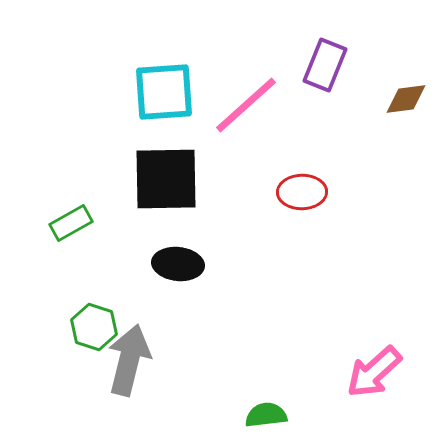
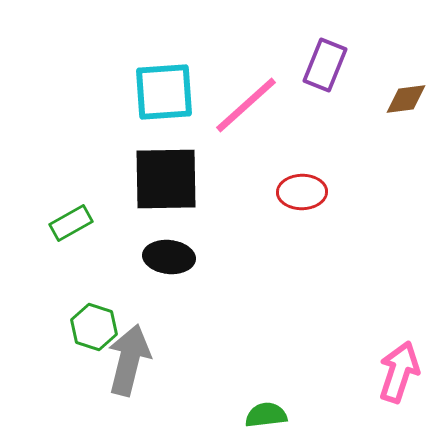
black ellipse: moved 9 px left, 7 px up
pink arrow: moved 25 px right; rotated 150 degrees clockwise
